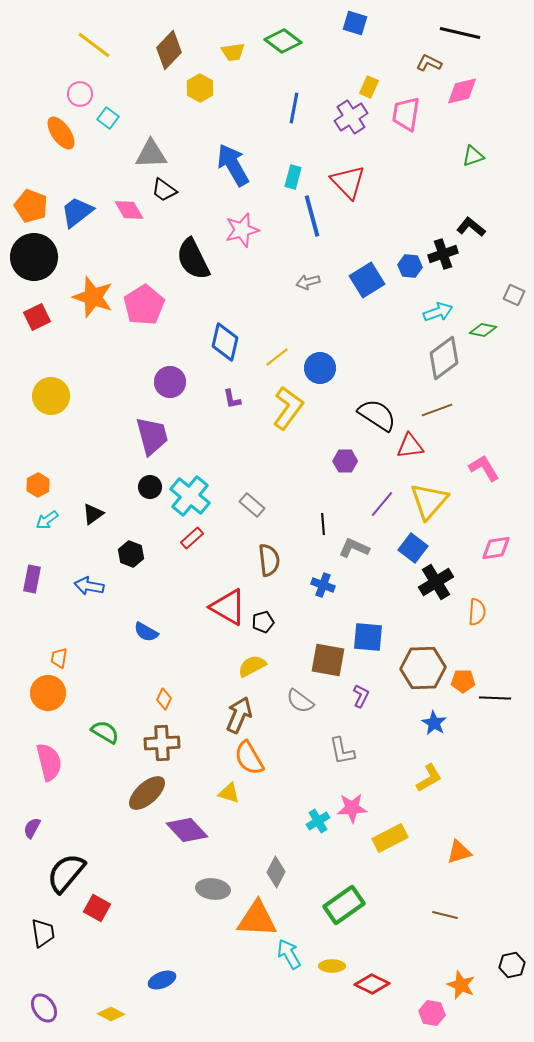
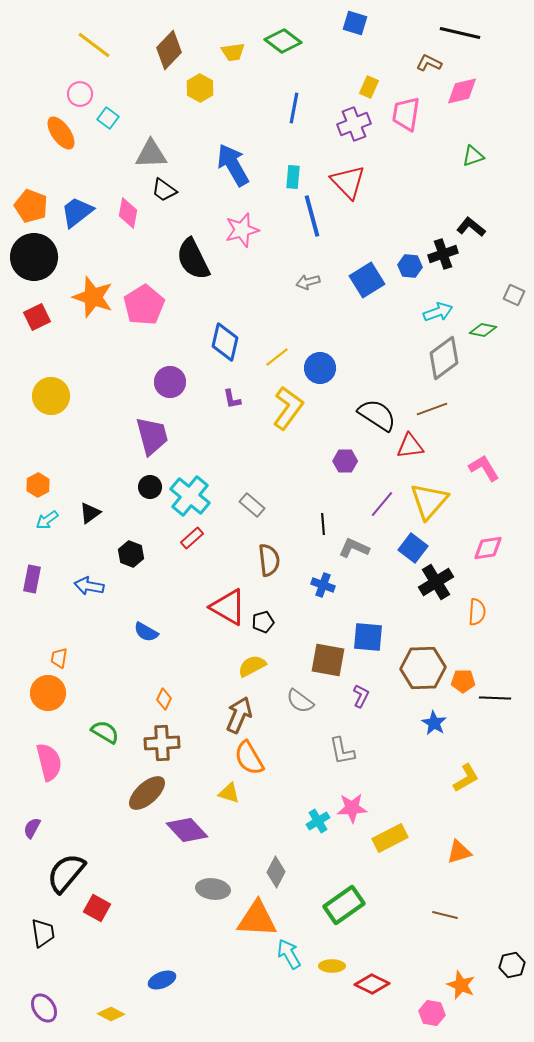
purple cross at (351, 117): moved 3 px right, 7 px down; rotated 12 degrees clockwise
cyan rectangle at (293, 177): rotated 10 degrees counterclockwise
pink diamond at (129, 210): moved 1 px left, 3 px down; rotated 40 degrees clockwise
brown line at (437, 410): moved 5 px left, 1 px up
black triangle at (93, 514): moved 3 px left, 1 px up
pink diamond at (496, 548): moved 8 px left
yellow L-shape at (429, 778): moved 37 px right
